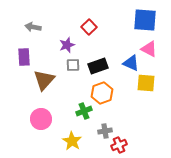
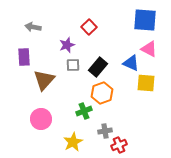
black rectangle: moved 1 px down; rotated 30 degrees counterclockwise
yellow star: moved 1 px right, 1 px down; rotated 12 degrees clockwise
